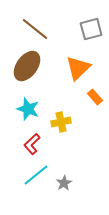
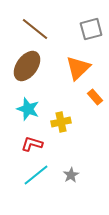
red L-shape: rotated 60 degrees clockwise
gray star: moved 7 px right, 8 px up
